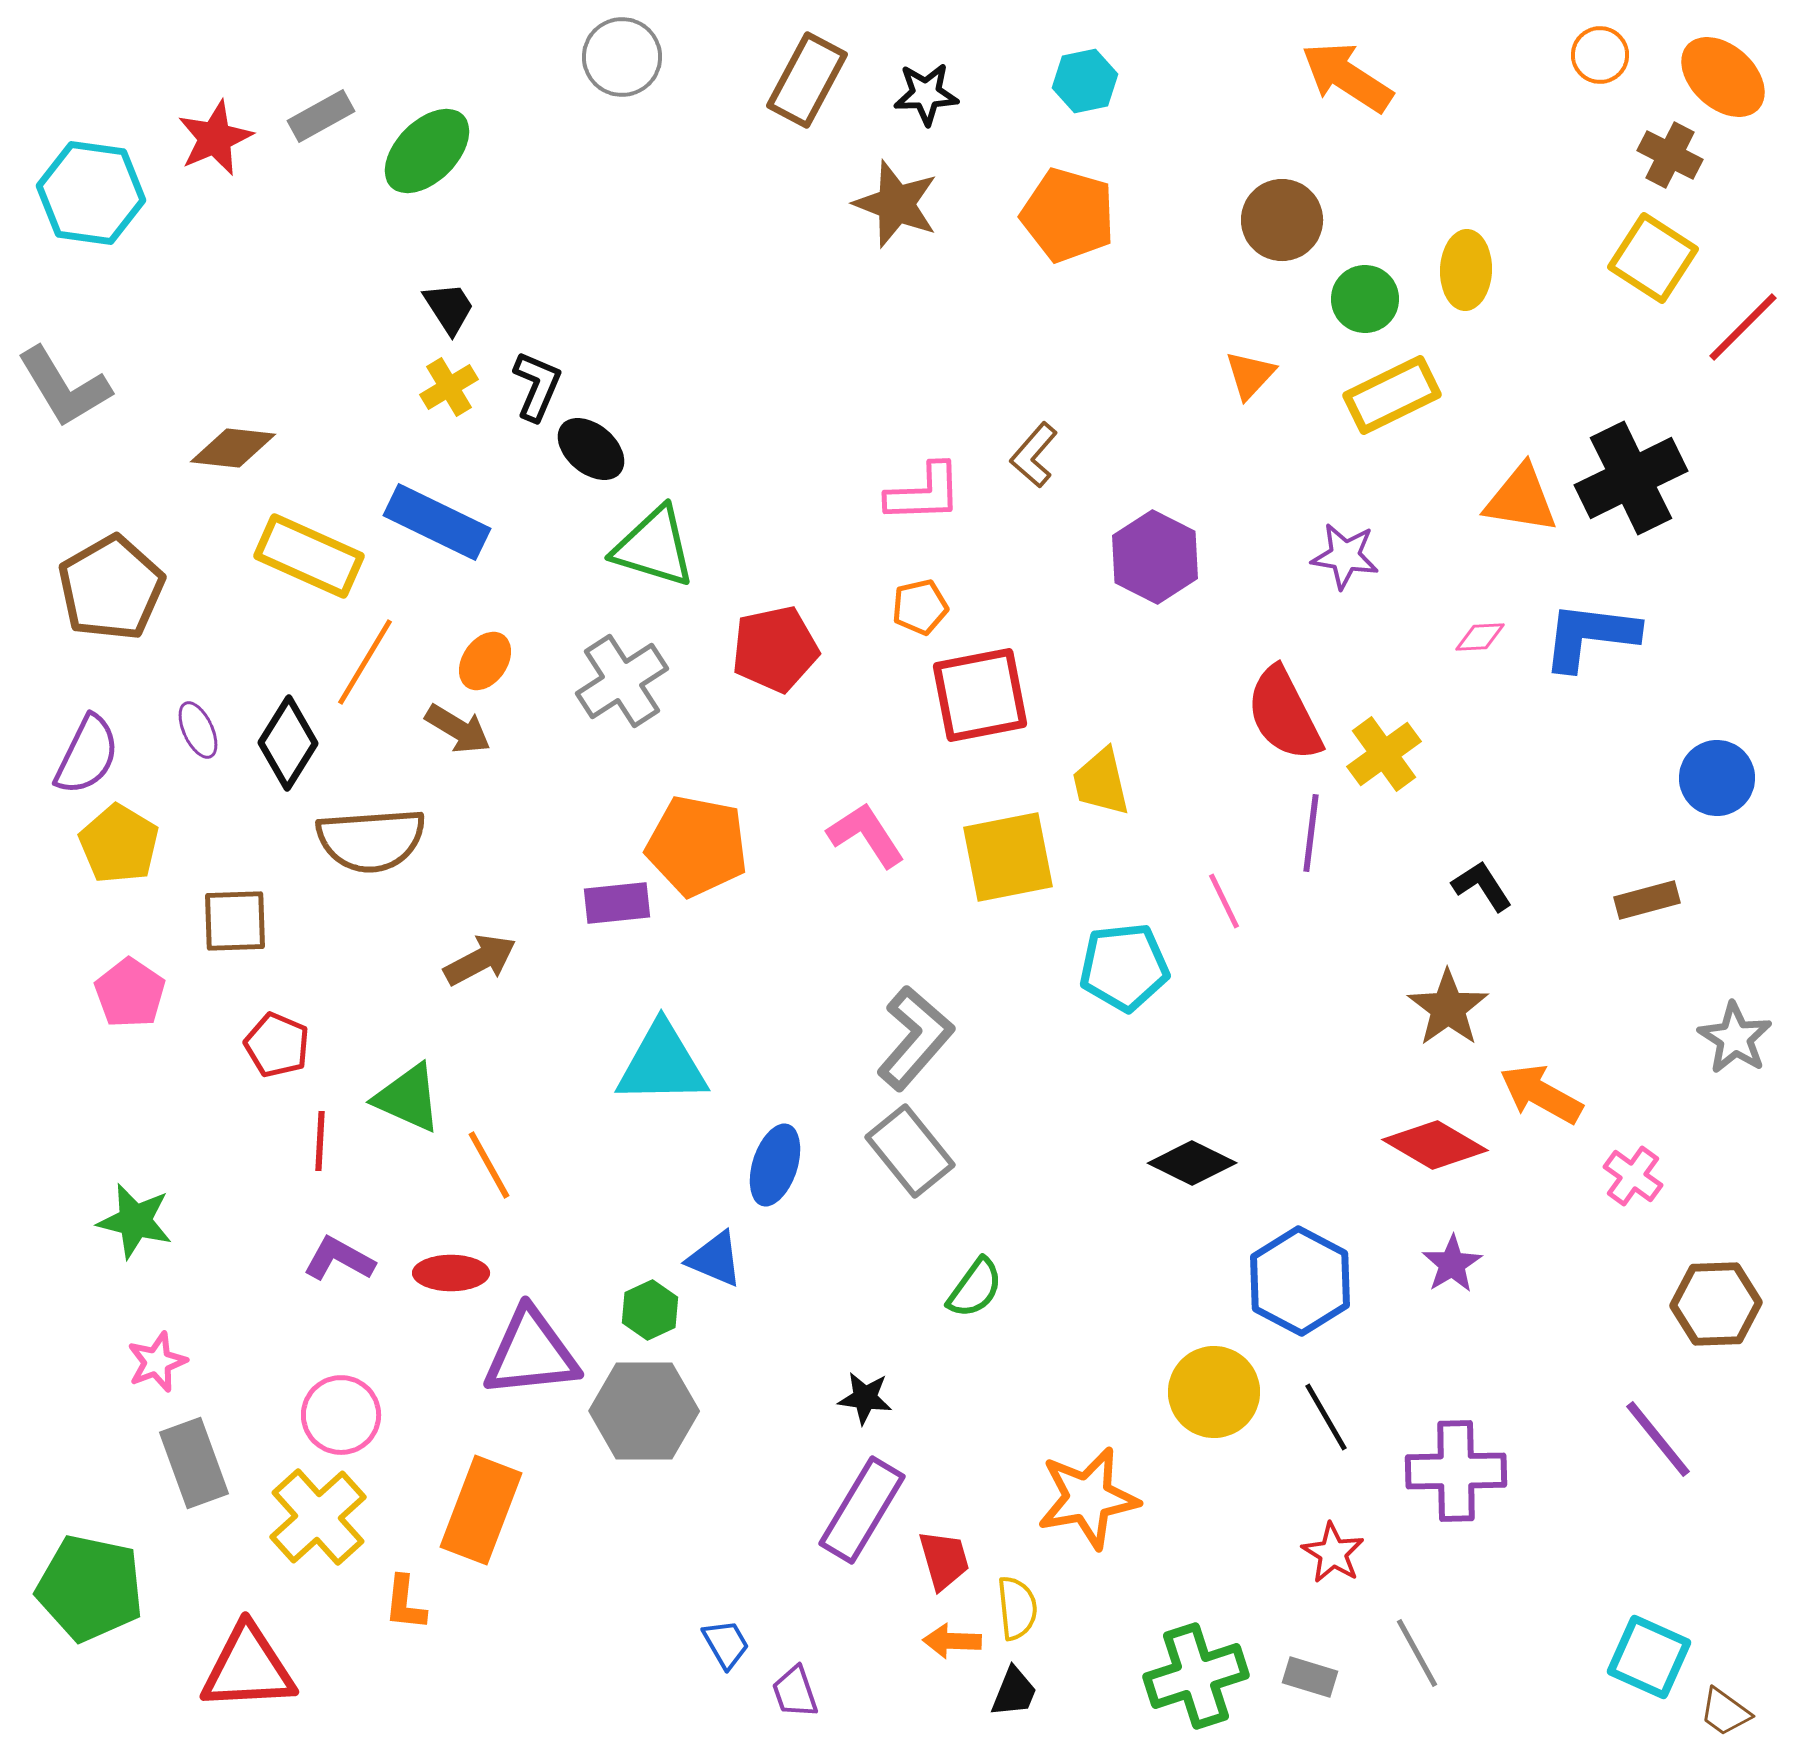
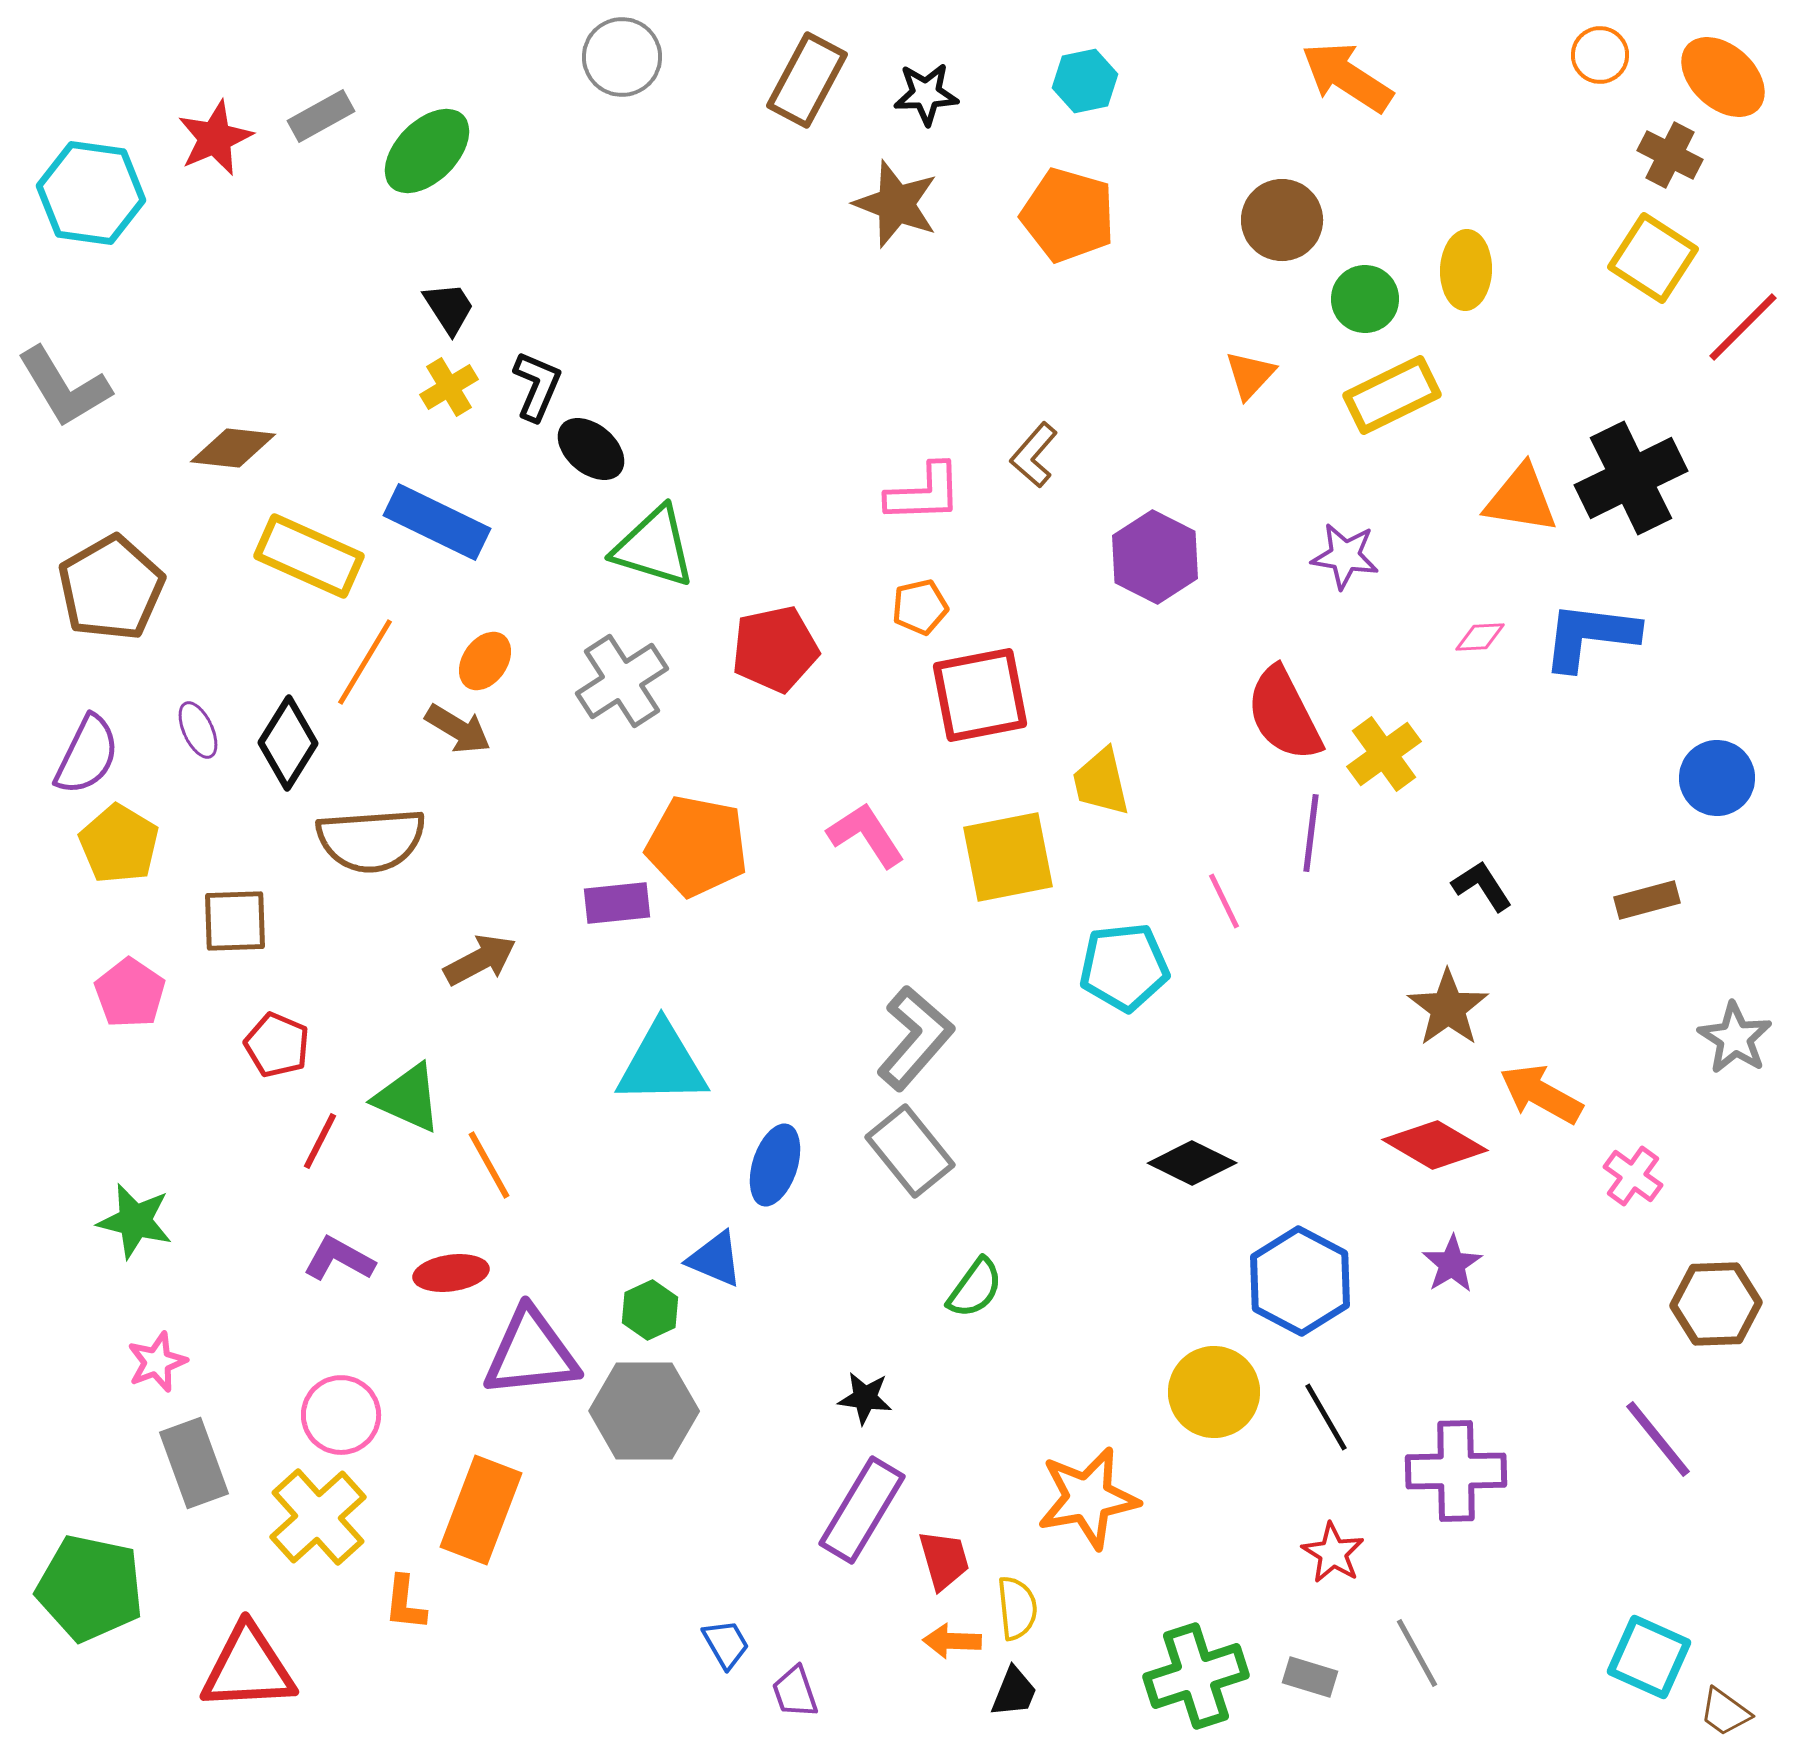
red line at (320, 1141): rotated 24 degrees clockwise
red ellipse at (451, 1273): rotated 8 degrees counterclockwise
